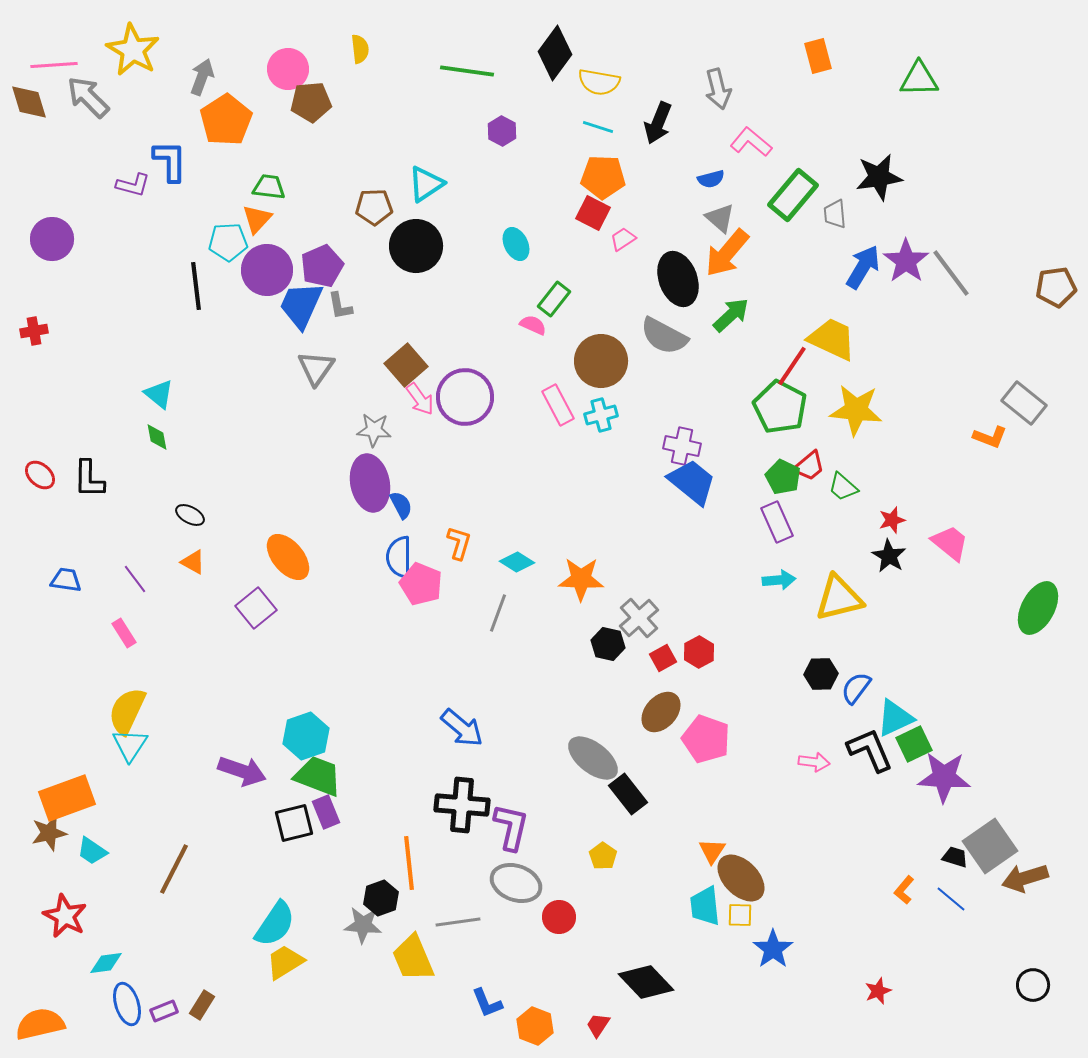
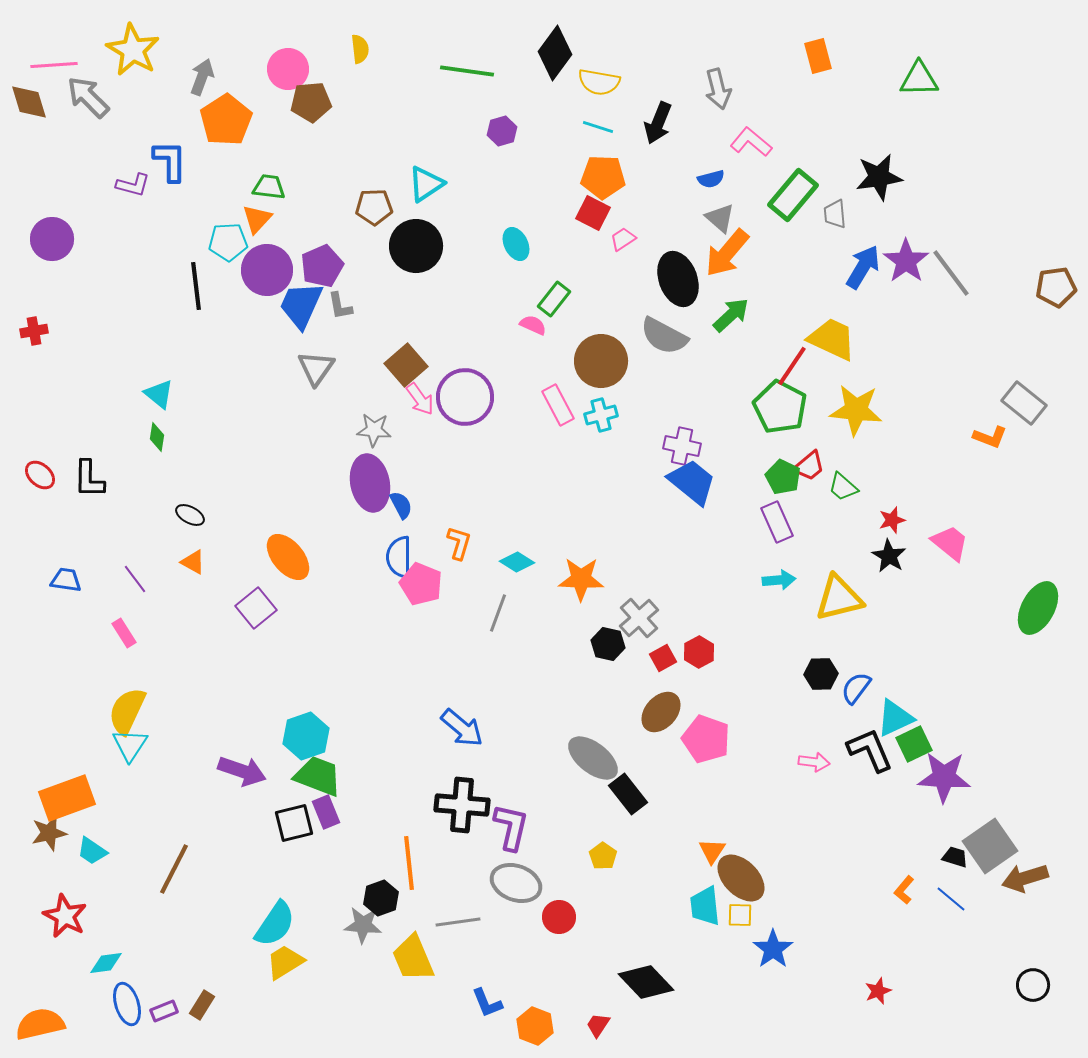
purple hexagon at (502, 131): rotated 16 degrees clockwise
green diamond at (157, 437): rotated 20 degrees clockwise
